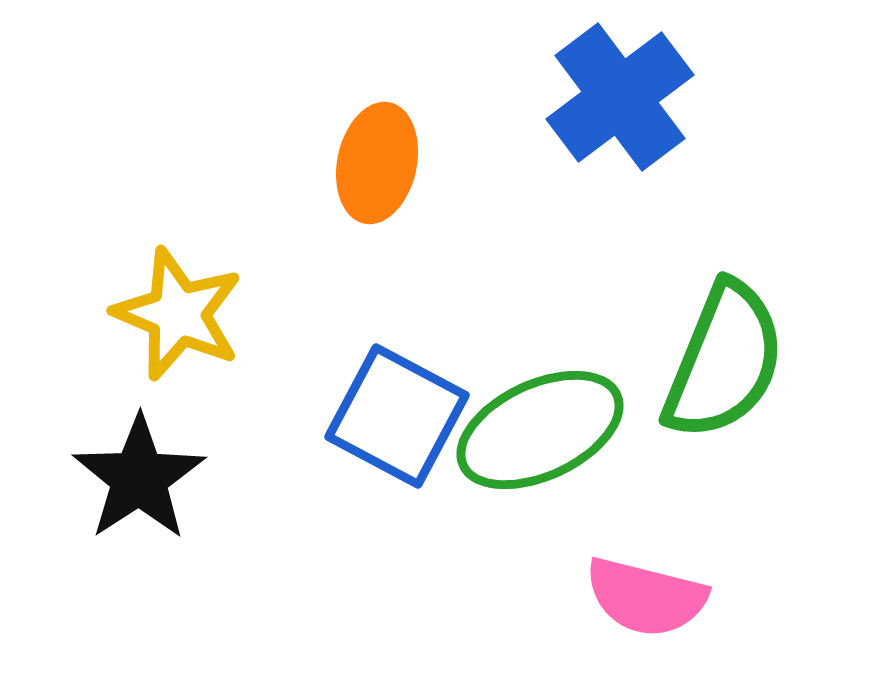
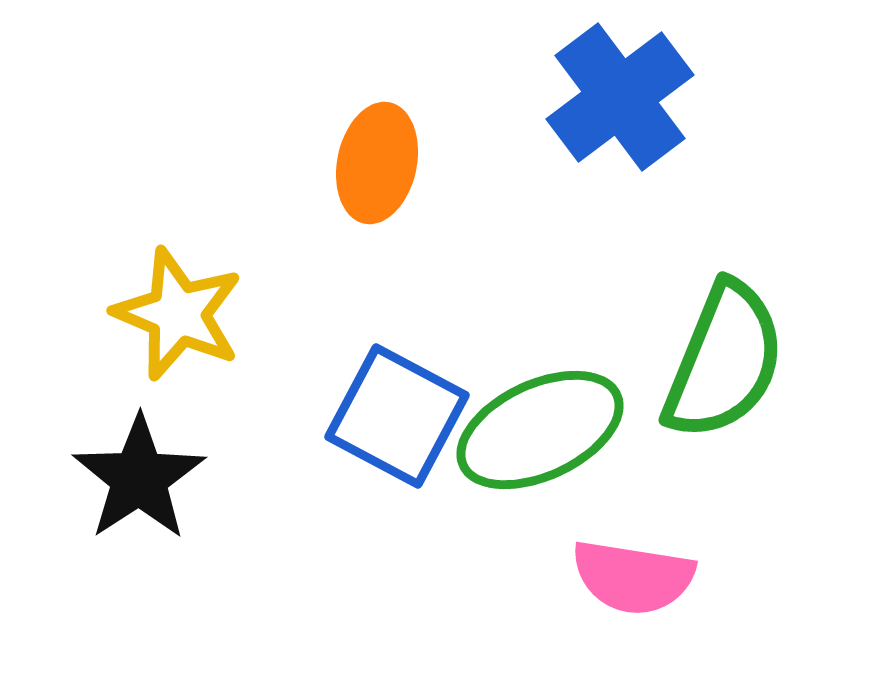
pink semicircle: moved 13 px left, 20 px up; rotated 5 degrees counterclockwise
